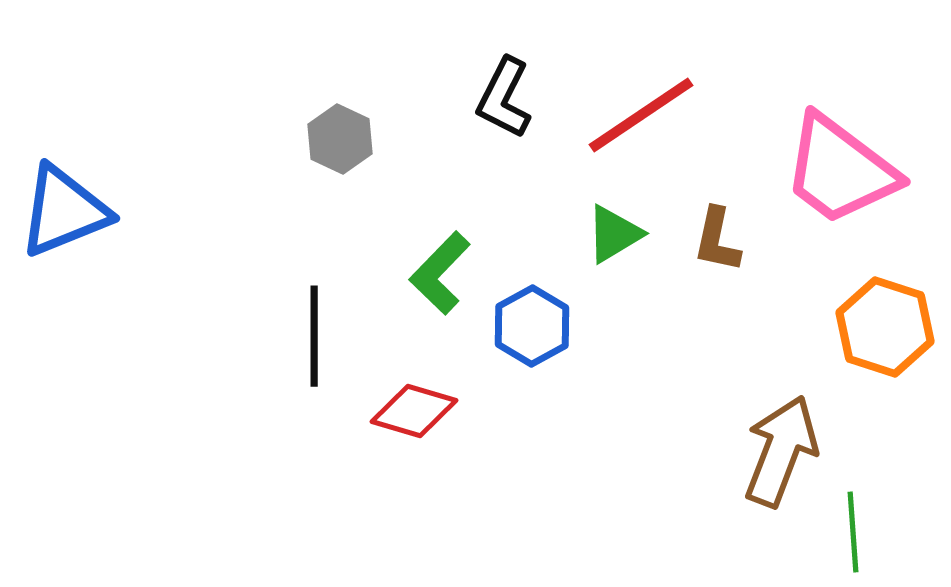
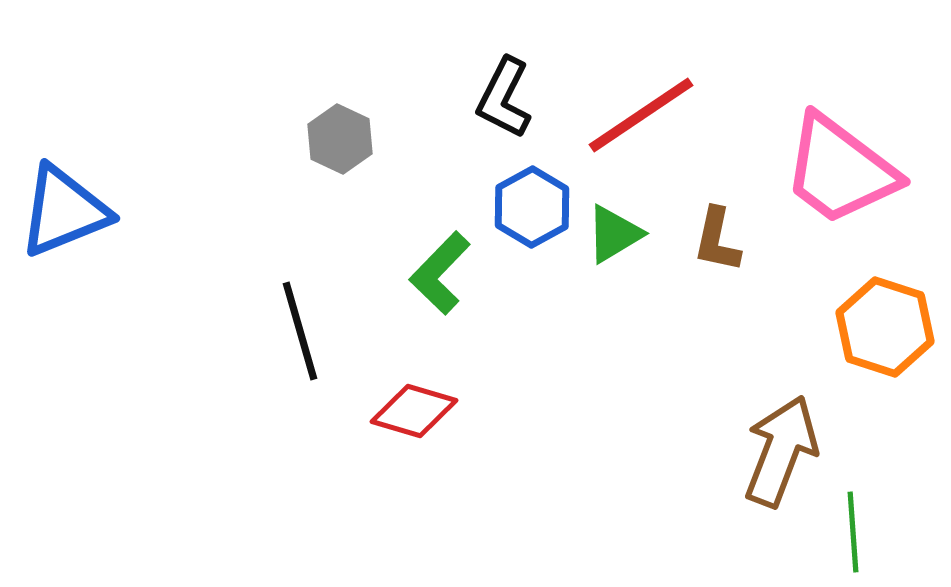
blue hexagon: moved 119 px up
black line: moved 14 px left, 5 px up; rotated 16 degrees counterclockwise
